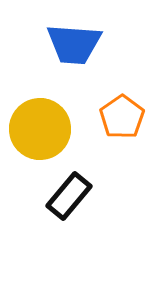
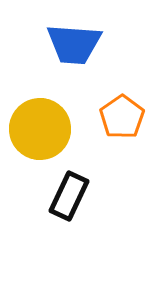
black rectangle: rotated 15 degrees counterclockwise
